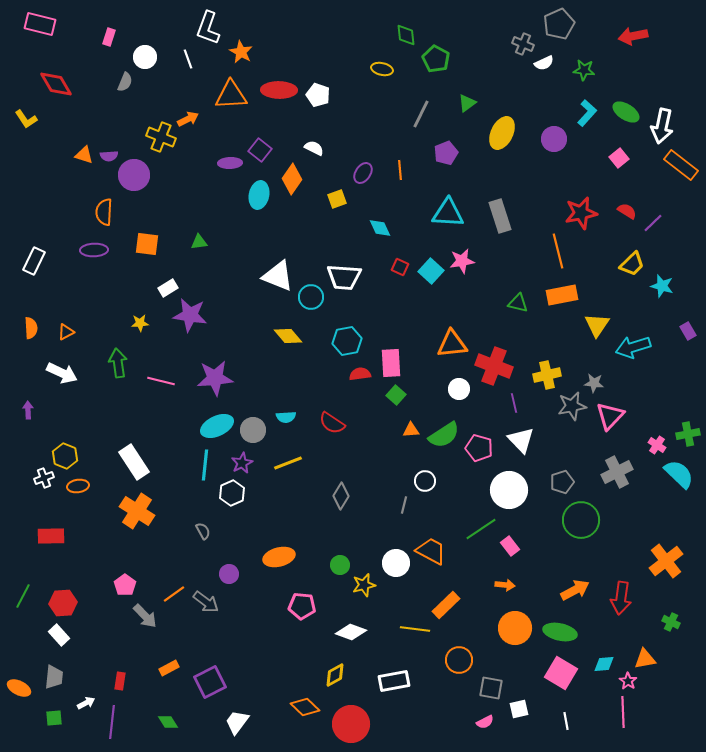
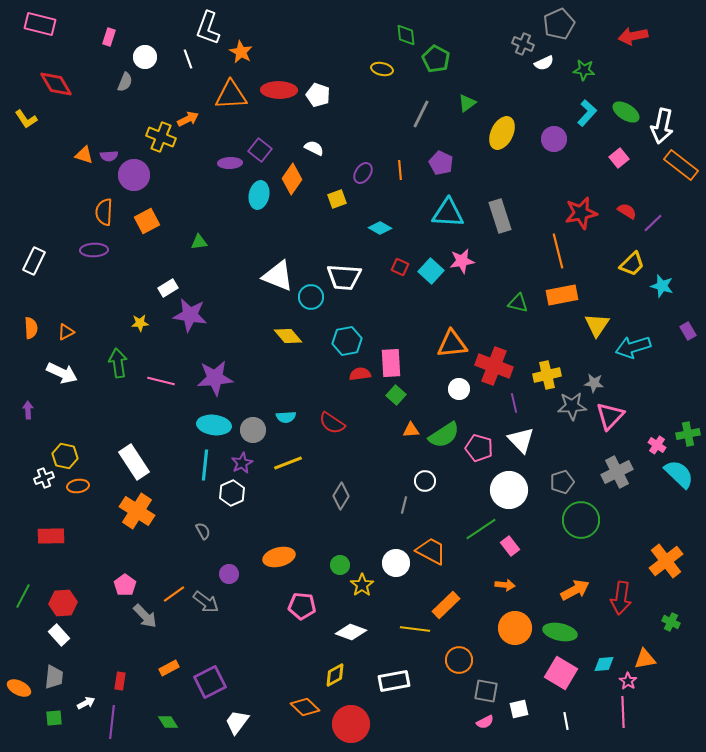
purple pentagon at (446, 153): moved 5 px left, 10 px down; rotated 25 degrees counterclockwise
cyan diamond at (380, 228): rotated 35 degrees counterclockwise
orange square at (147, 244): moved 23 px up; rotated 35 degrees counterclockwise
gray star at (572, 406): rotated 8 degrees clockwise
cyan ellipse at (217, 426): moved 3 px left, 1 px up; rotated 32 degrees clockwise
yellow hexagon at (65, 456): rotated 10 degrees counterclockwise
yellow star at (364, 585): moved 2 px left; rotated 20 degrees counterclockwise
gray square at (491, 688): moved 5 px left, 3 px down
